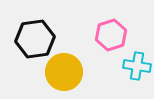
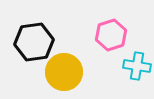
black hexagon: moved 1 px left, 3 px down
